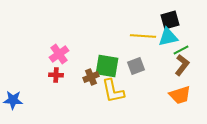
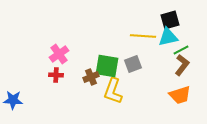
gray square: moved 3 px left, 2 px up
yellow L-shape: rotated 32 degrees clockwise
